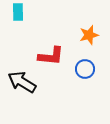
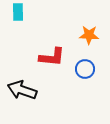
orange star: rotated 18 degrees clockwise
red L-shape: moved 1 px right, 1 px down
black arrow: moved 8 px down; rotated 12 degrees counterclockwise
